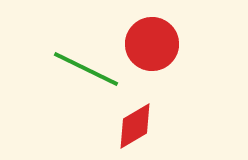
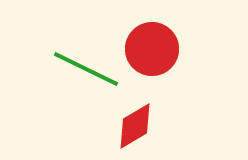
red circle: moved 5 px down
